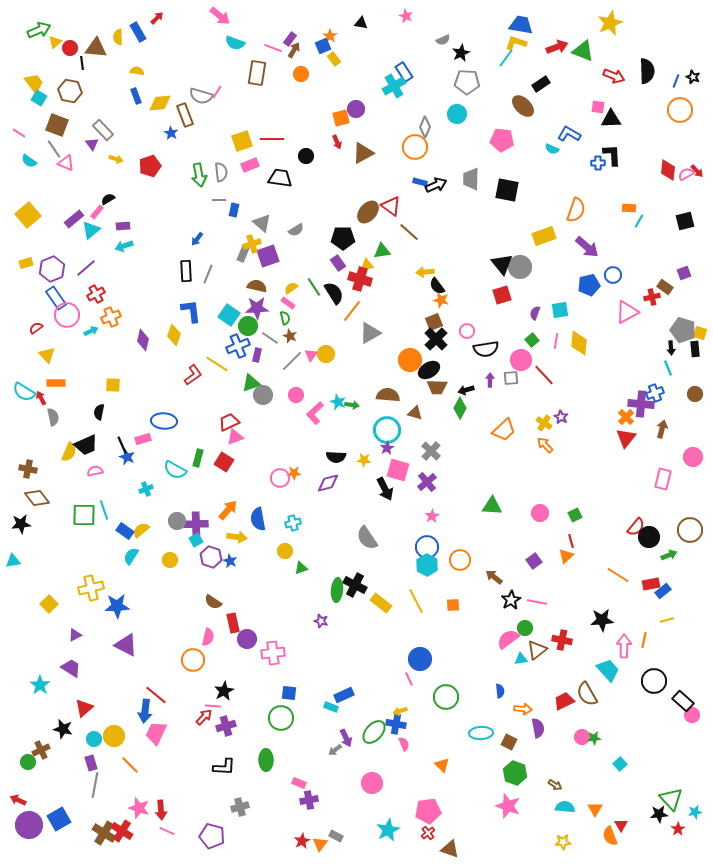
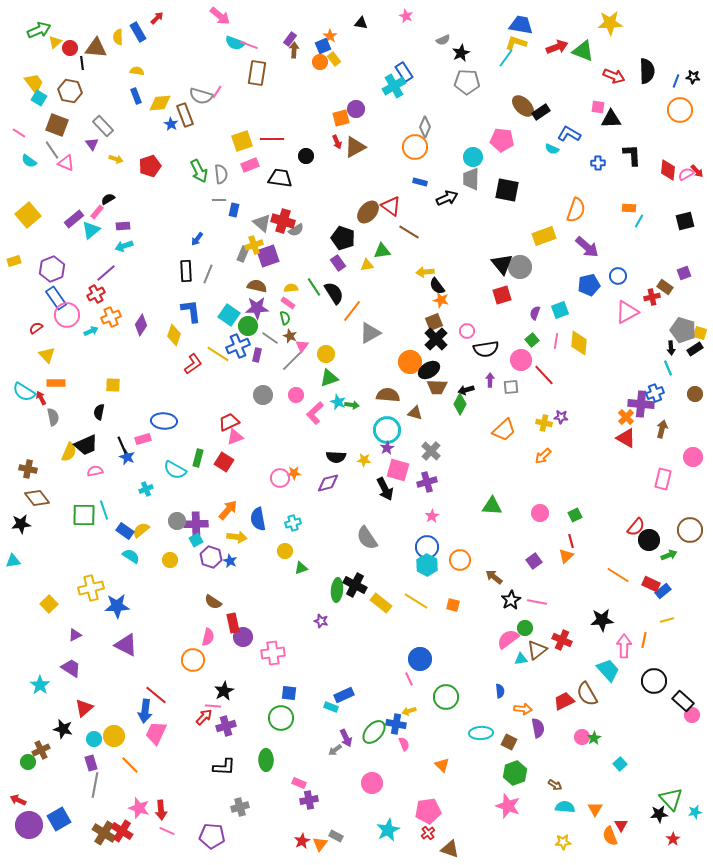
yellow star at (610, 23): rotated 20 degrees clockwise
pink line at (273, 48): moved 24 px left, 3 px up
brown arrow at (294, 50): rotated 28 degrees counterclockwise
orange circle at (301, 74): moved 19 px right, 12 px up
black star at (693, 77): rotated 16 degrees counterclockwise
black rectangle at (541, 84): moved 28 px down
cyan circle at (457, 114): moved 16 px right, 43 px down
gray rectangle at (103, 130): moved 4 px up
blue star at (171, 133): moved 9 px up
gray line at (54, 149): moved 2 px left, 1 px down
brown triangle at (363, 153): moved 8 px left, 6 px up
black L-shape at (612, 155): moved 20 px right
gray semicircle at (221, 172): moved 2 px down
green arrow at (199, 175): moved 4 px up; rotated 15 degrees counterclockwise
black arrow at (436, 185): moved 11 px right, 13 px down
brown line at (409, 232): rotated 10 degrees counterclockwise
black pentagon at (343, 238): rotated 20 degrees clockwise
yellow cross at (252, 244): moved 2 px right, 1 px down
yellow rectangle at (26, 263): moved 12 px left, 2 px up
purple line at (86, 268): moved 20 px right, 5 px down
blue circle at (613, 275): moved 5 px right, 1 px down
red cross at (360, 279): moved 77 px left, 58 px up
yellow semicircle at (291, 288): rotated 32 degrees clockwise
cyan square at (560, 310): rotated 12 degrees counterclockwise
purple diamond at (143, 340): moved 2 px left, 15 px up; rotated 20 degrees clockwise
black rectangle at (695, 349): rotated 63 degrees clockwise
pink triangle at (311, 355): moved 9 px left, 9 px up
orange circle at (410, 360): moved 2 px down
yellow line at (217, 364): moved 1 px right, 10 px up
red L-shape at (193, 375): moved 11 px up
gray square at (511, 378): moved 9 px down
green triangle at (251, 383): moved 78 px right, 5 px up
green diamond at (460, 408): moved 4 px up
purple star at (561, 417): rotated 24 degrees counterclockwise
yellow cross at (544, 423): rotated 21 degrees counterclockwise
red triangle at (626, 438): rotated 40 degrees counterclockwise
orange arrow at (545, 445): moved 2 px left, 11 px down; rotated 90 degrees counterclockwise
purple cross at (427, 482): rotated 24 degrees clockwise
black circle at (649, 537): moved 3 px down
cyan semicircle at (131, 556): rotated 90 degrees clockwise
red rectangle at (651, 584): rotated 36 degrees clockwise
yellow line at (416, 601): rotated 30 degrees counterclockwise
orange square at (453, 605): rotated 16 degrees clockwise
purple circle at (247, 639): moved 4 px left, 2 px up
red cross at (562, 640): rotated 12 degrees clockwise
yellow arrow at (400, 711): moved 9 px right
green star at (594, 738): rotated 24 degrees counterclockwise
green hexagon at (515, 773): rotated 20 degrees clockwise
red star at (678, 829): moved 5 px left, 10 px down
purple pentagon at (212, 836): rotated 10 degrees counterclockwise
